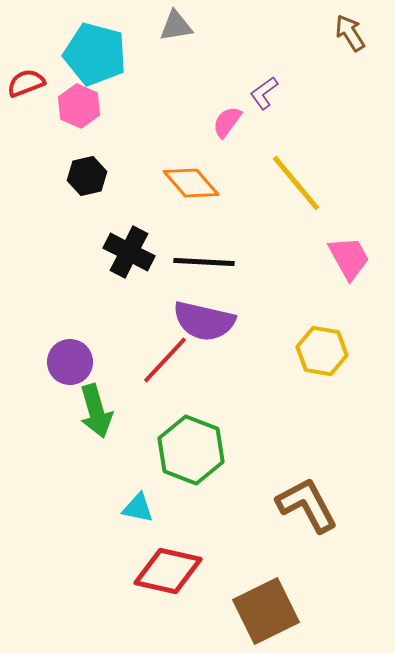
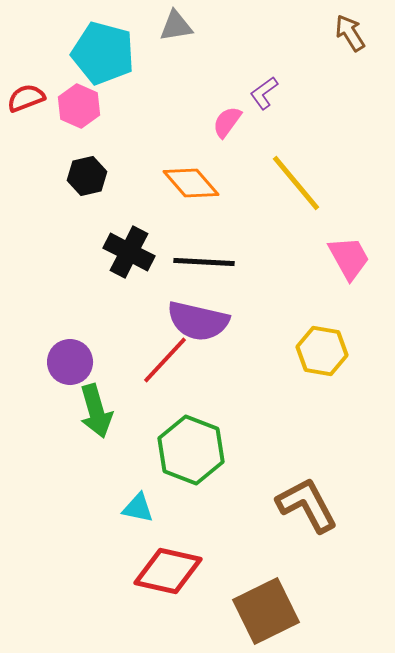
cyan pentagon: moved 8 px right, 1 px up
red semicircle: moved 15 px down
purple semicircle: moved 6 px left
